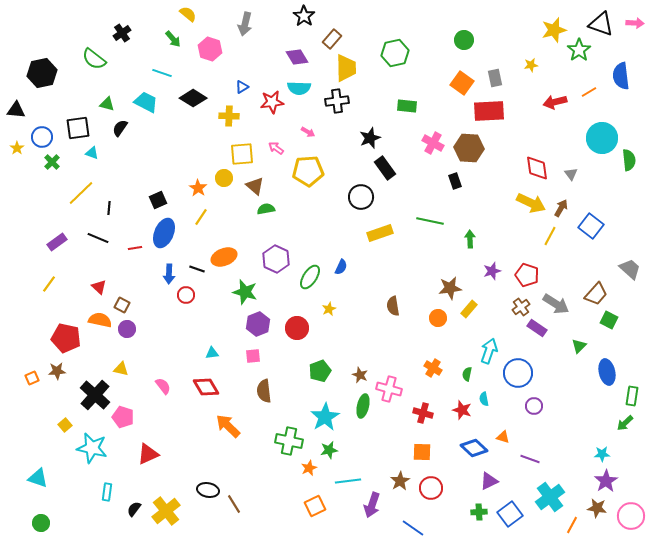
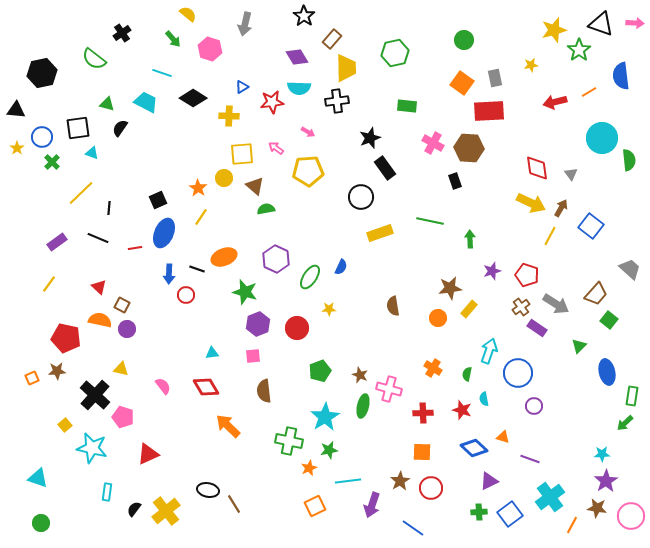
yellow star at (329, 309): rotated 24 degrees clockwise
green square at (609, 320): rotated 12 degrees clockwise
red cross at (423, 413): rotated 18 degrees counterclockwise
